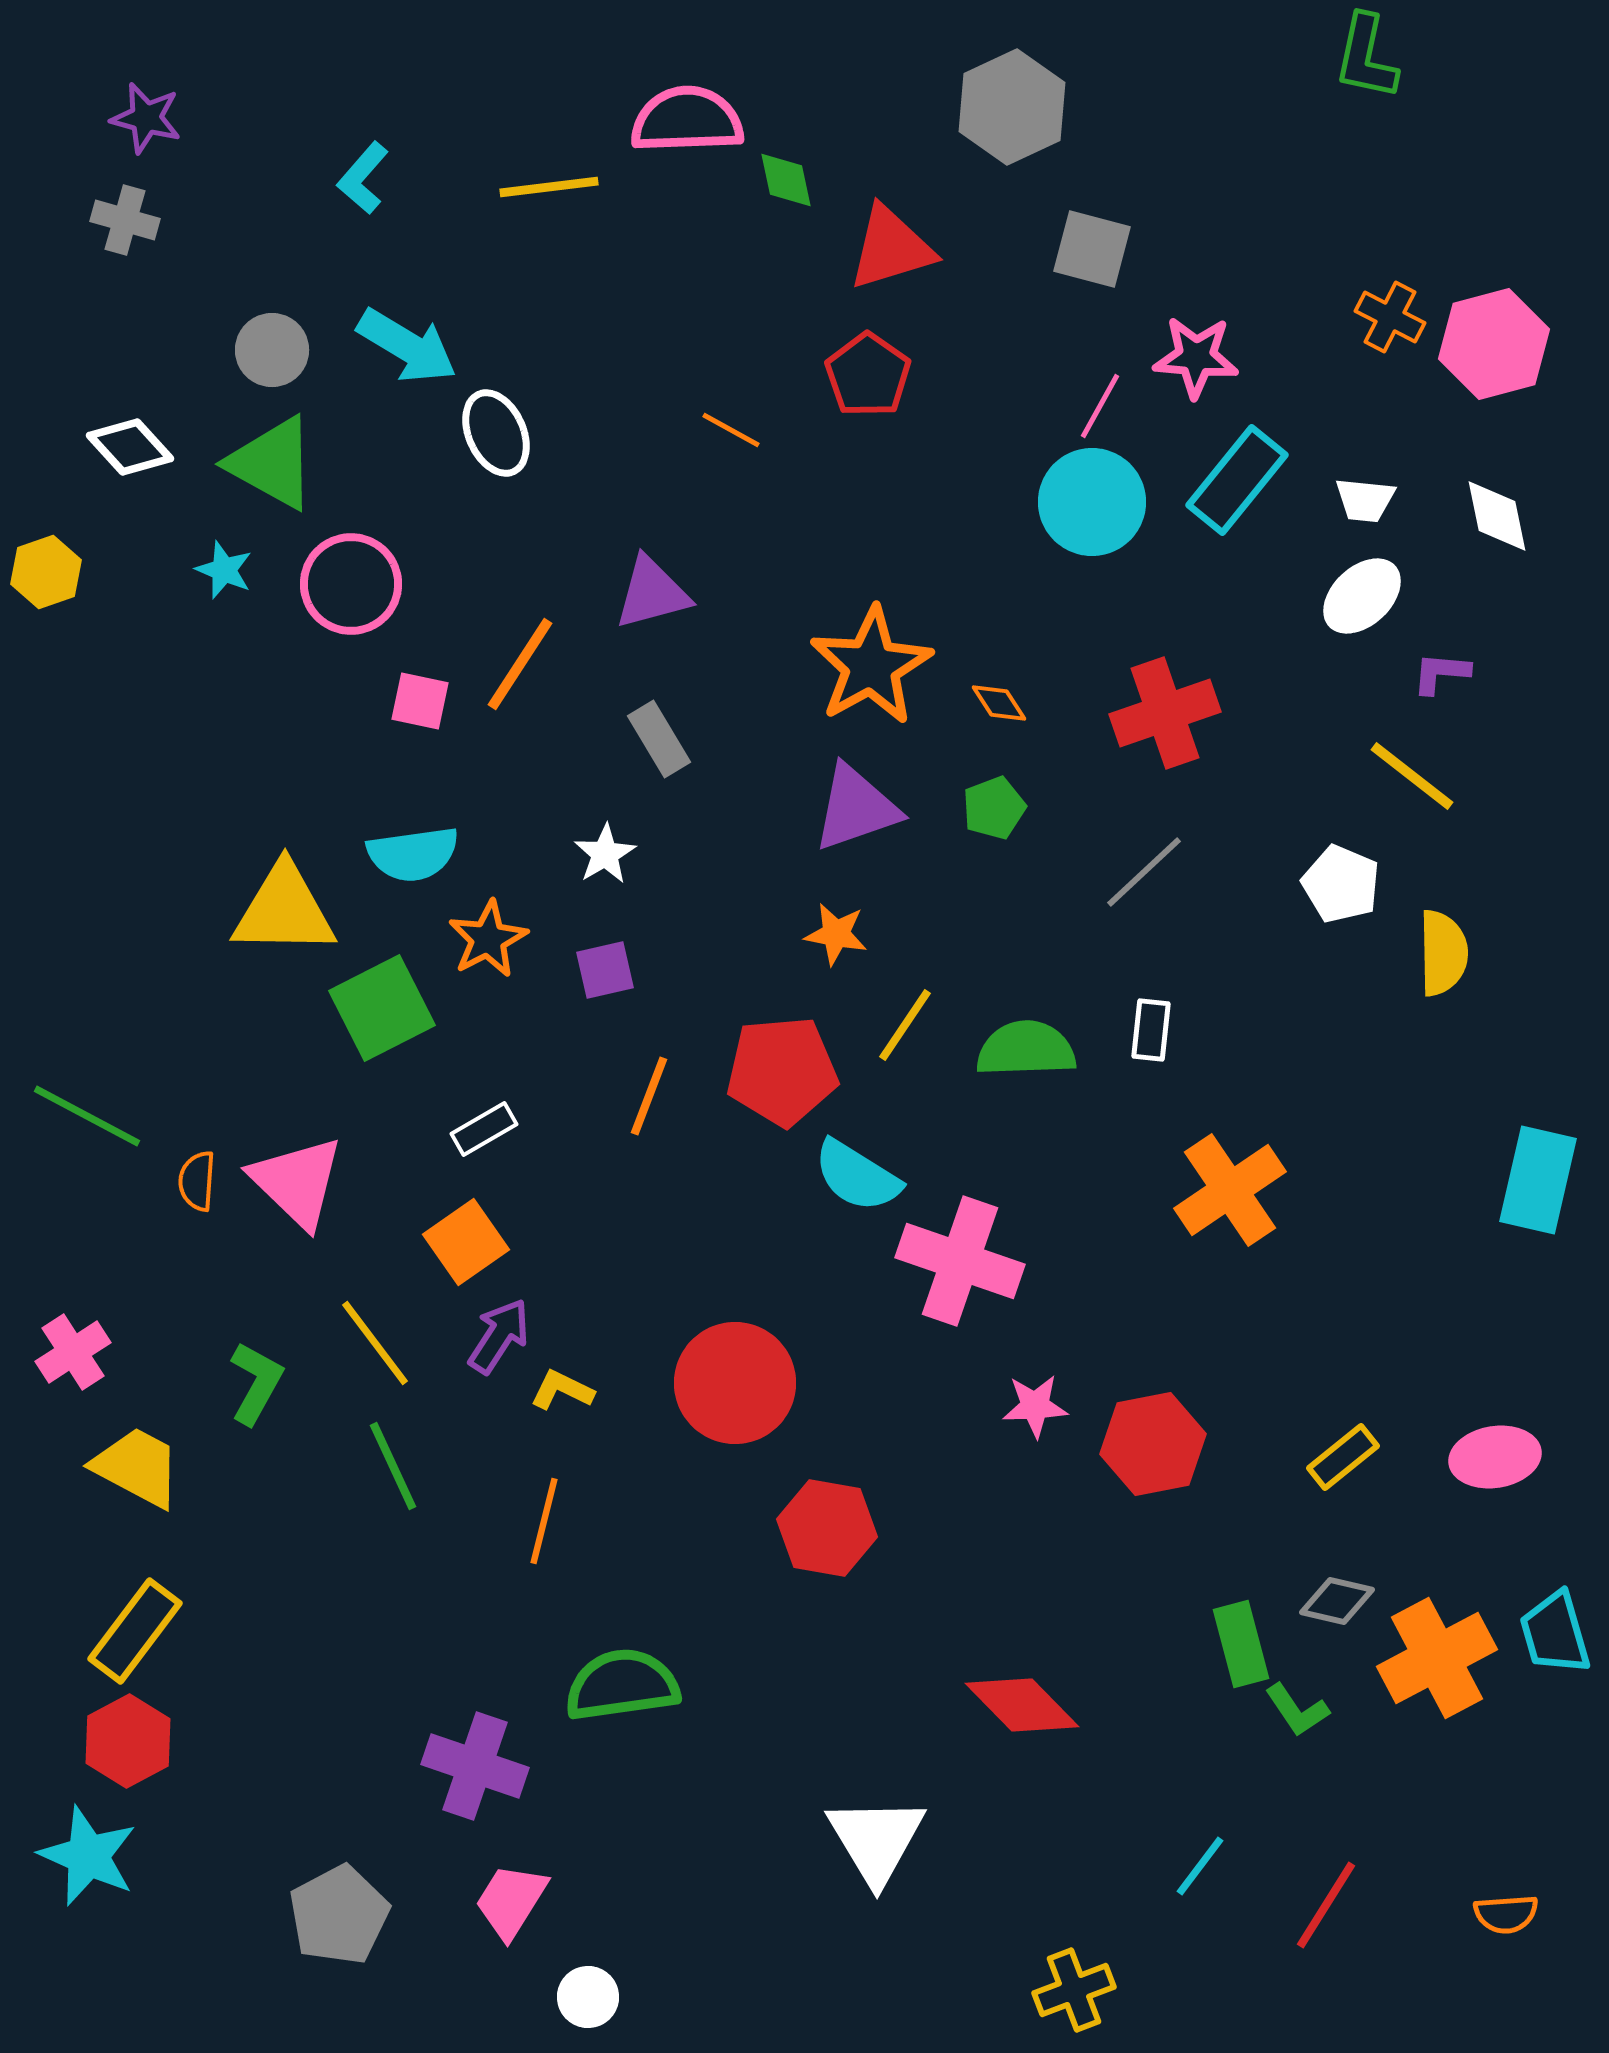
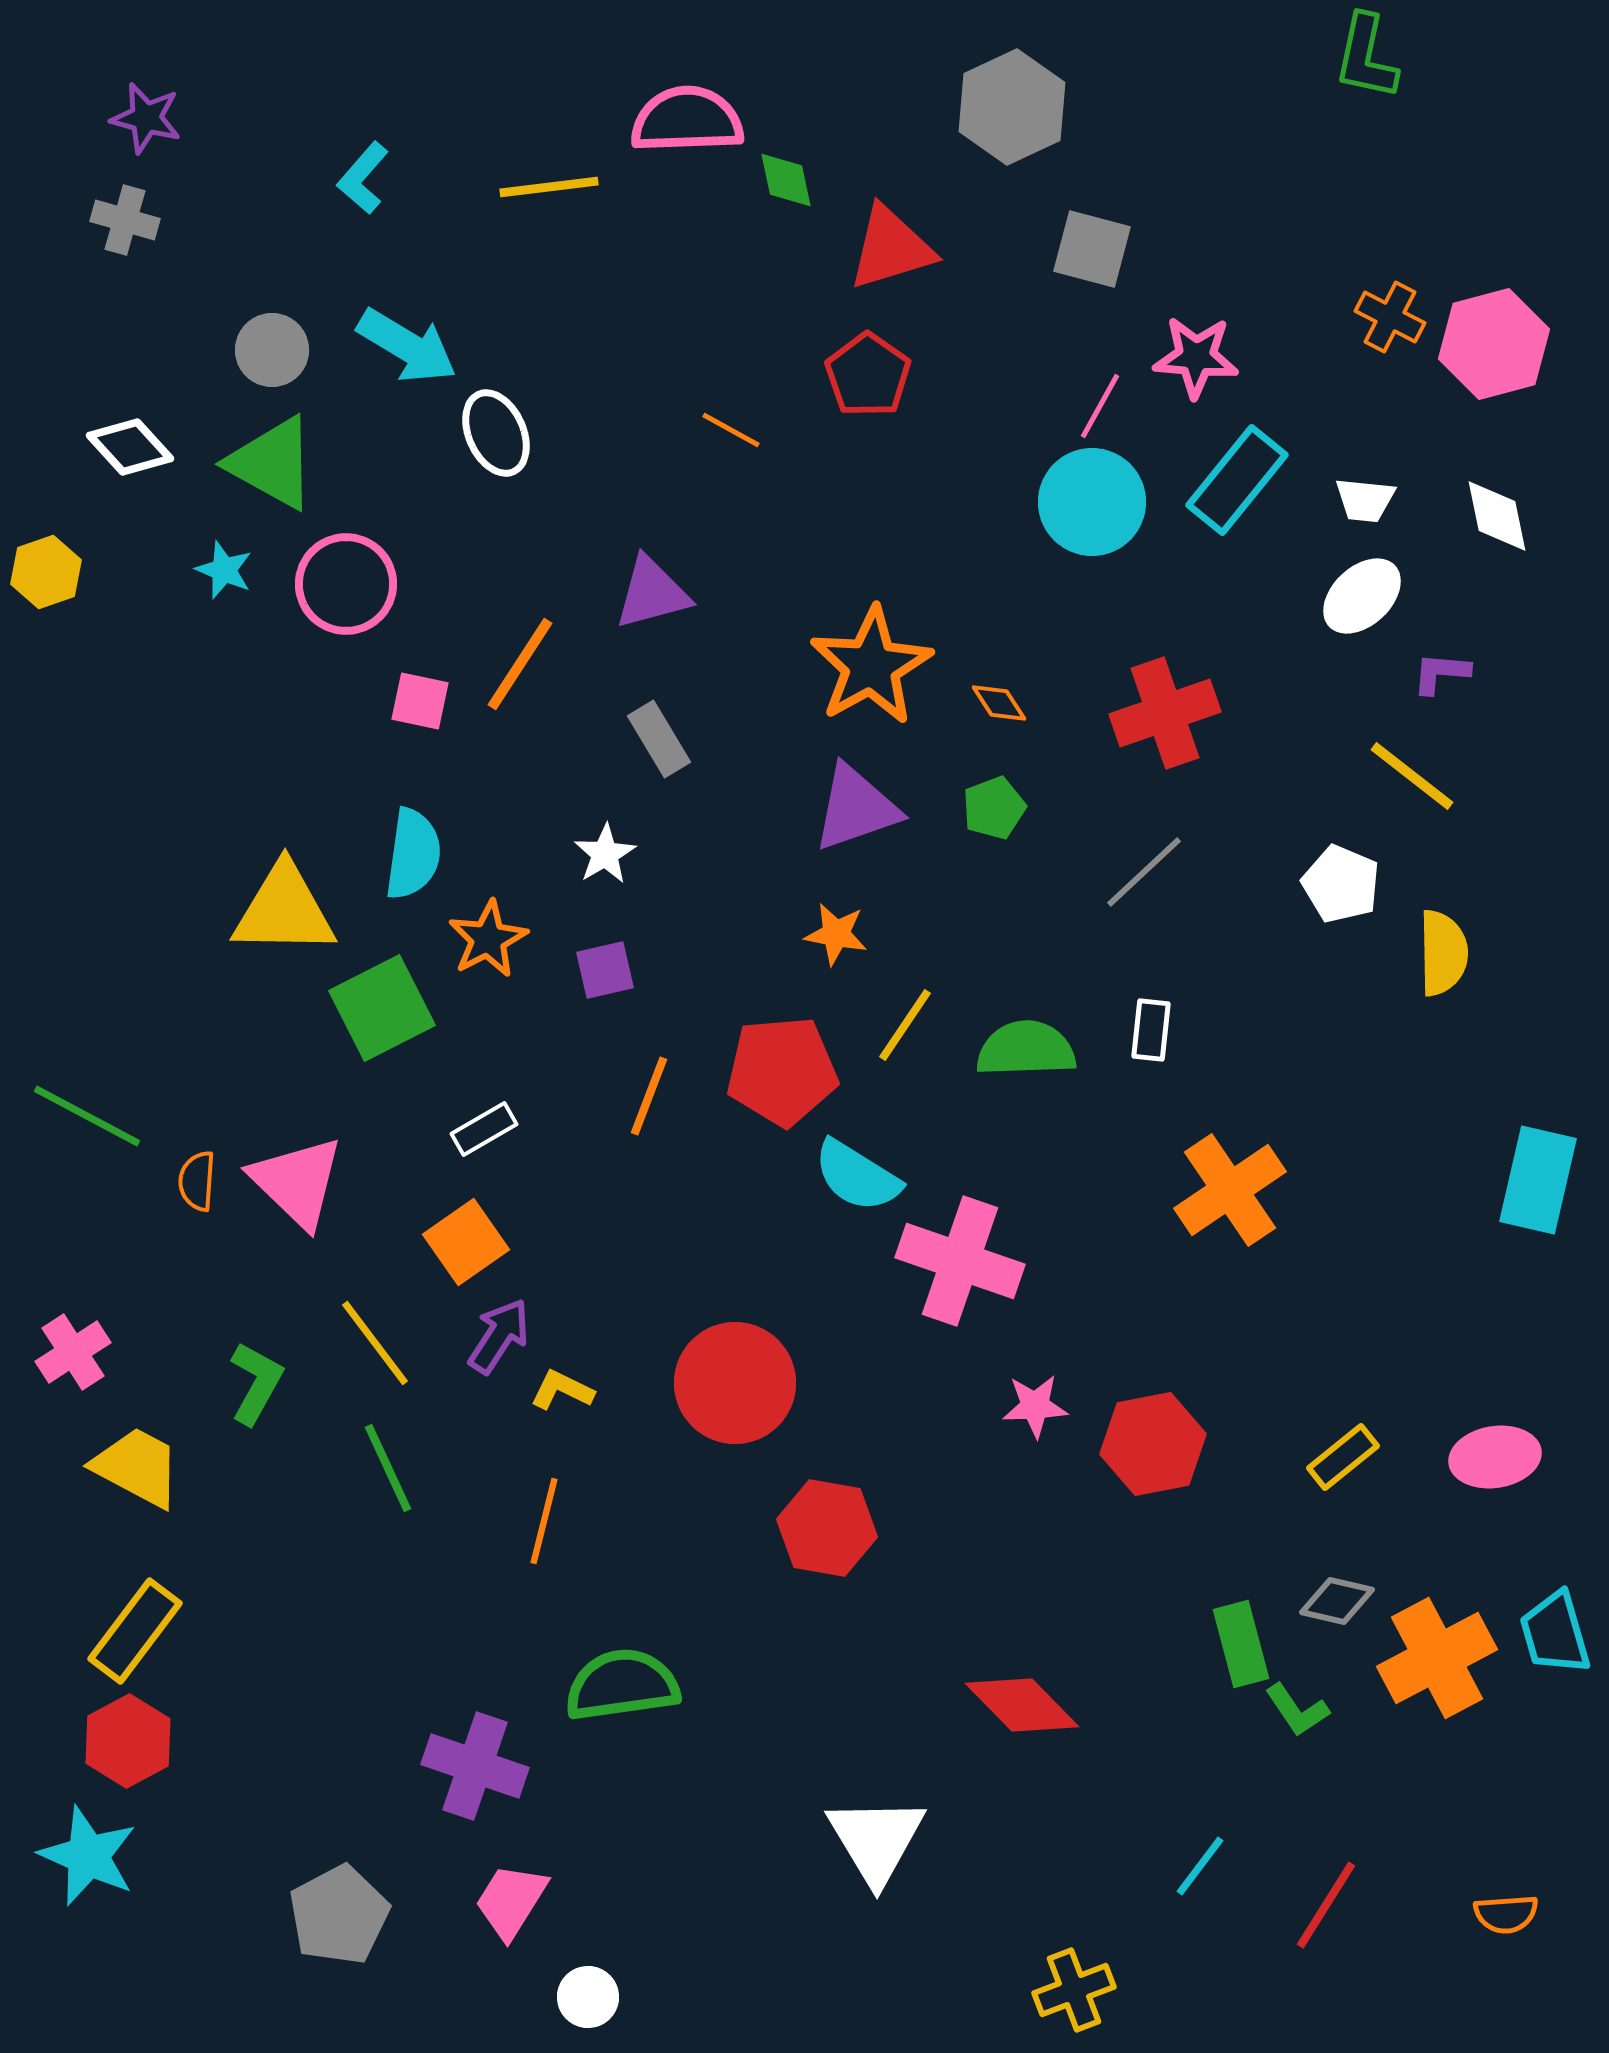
pink circle at (351, 584): moved 5 px left
cyan semicircle at (413, 854): rotated 74 degrees counterclockwise
green line at (393, 1466): moved 5 px left, 2 px down
